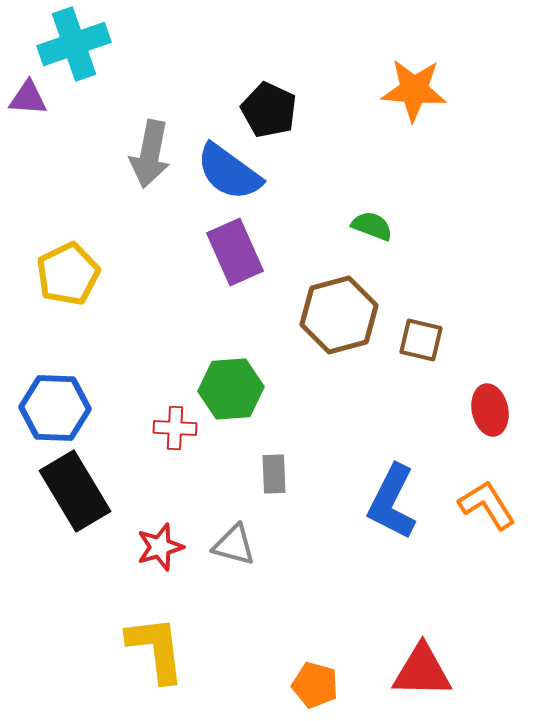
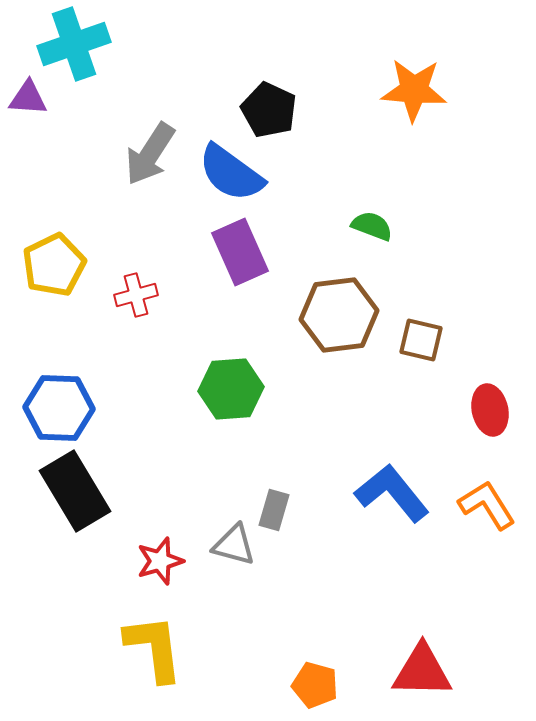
gray arrow: rotated 22 degrees clockwise
blue semicircle: moved 2 px right, 1 px down
purple rectangle: moved 5 px right
yellow pentagon: moved 14 px left, 9 px up
brown hexagon: rotated 8 degrees clockwise
blue hexagon: moved 4 px right
red cross: moved 39 px left, 133 px up; rotated 18 degrees counterclockwise
gray rectangle: moved 36 px down; rotated 18 degrees clockwise
blue L-shape: moved 9 px up; rotated 114 degrees clockwise
red star: moved 14 px down
yellow L-shape: moved 2 px left, 1 px up
